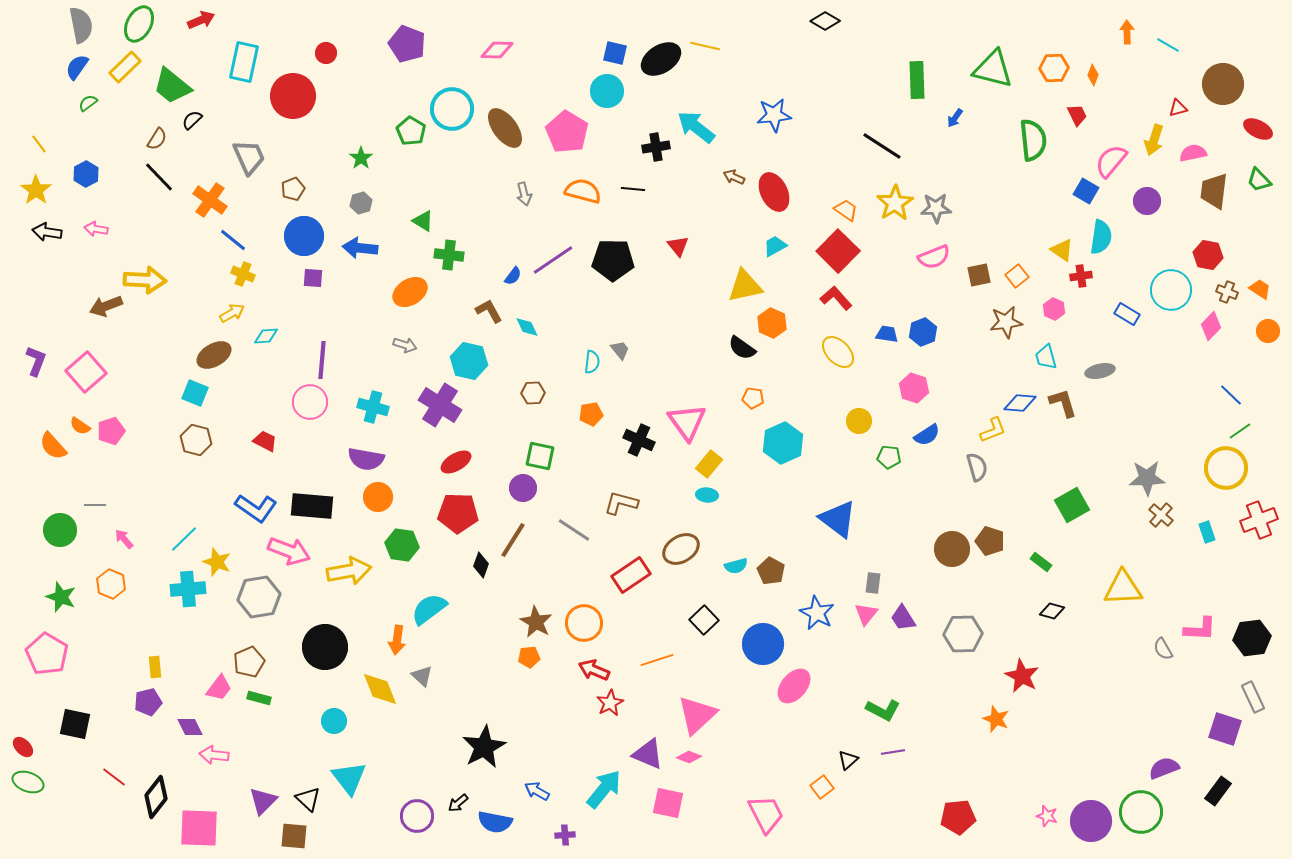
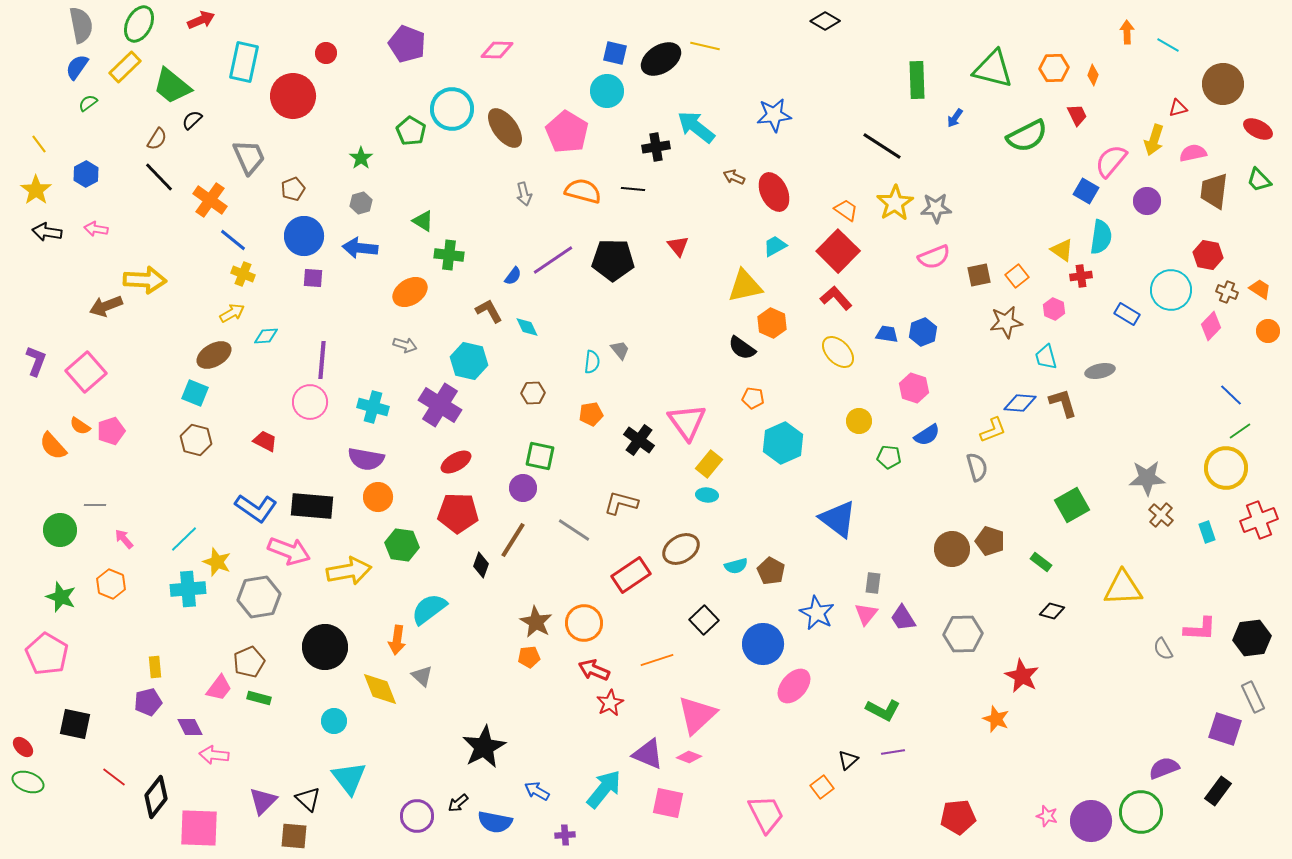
green semicircle at (1033, 140): moved 6 px left, 4 px up; rotated 69 degrees clockwise
black cross at (639, 440): rotated 12 degrees clockwise
